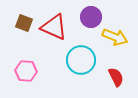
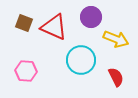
yellow arrow: moved 1 px right, 2 px down
